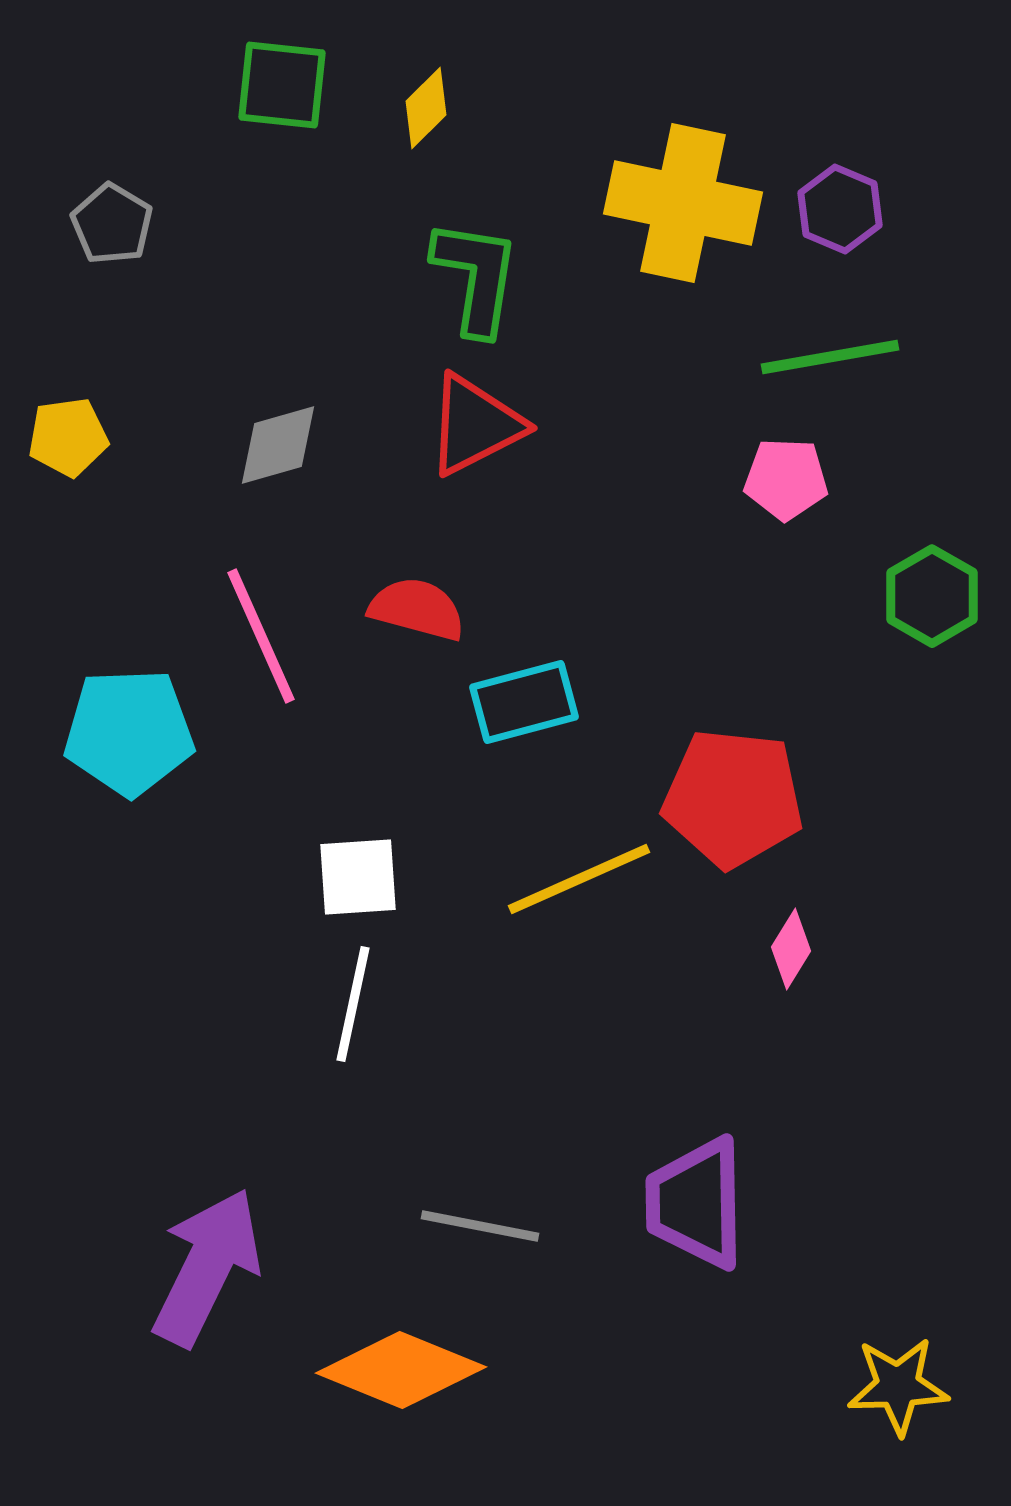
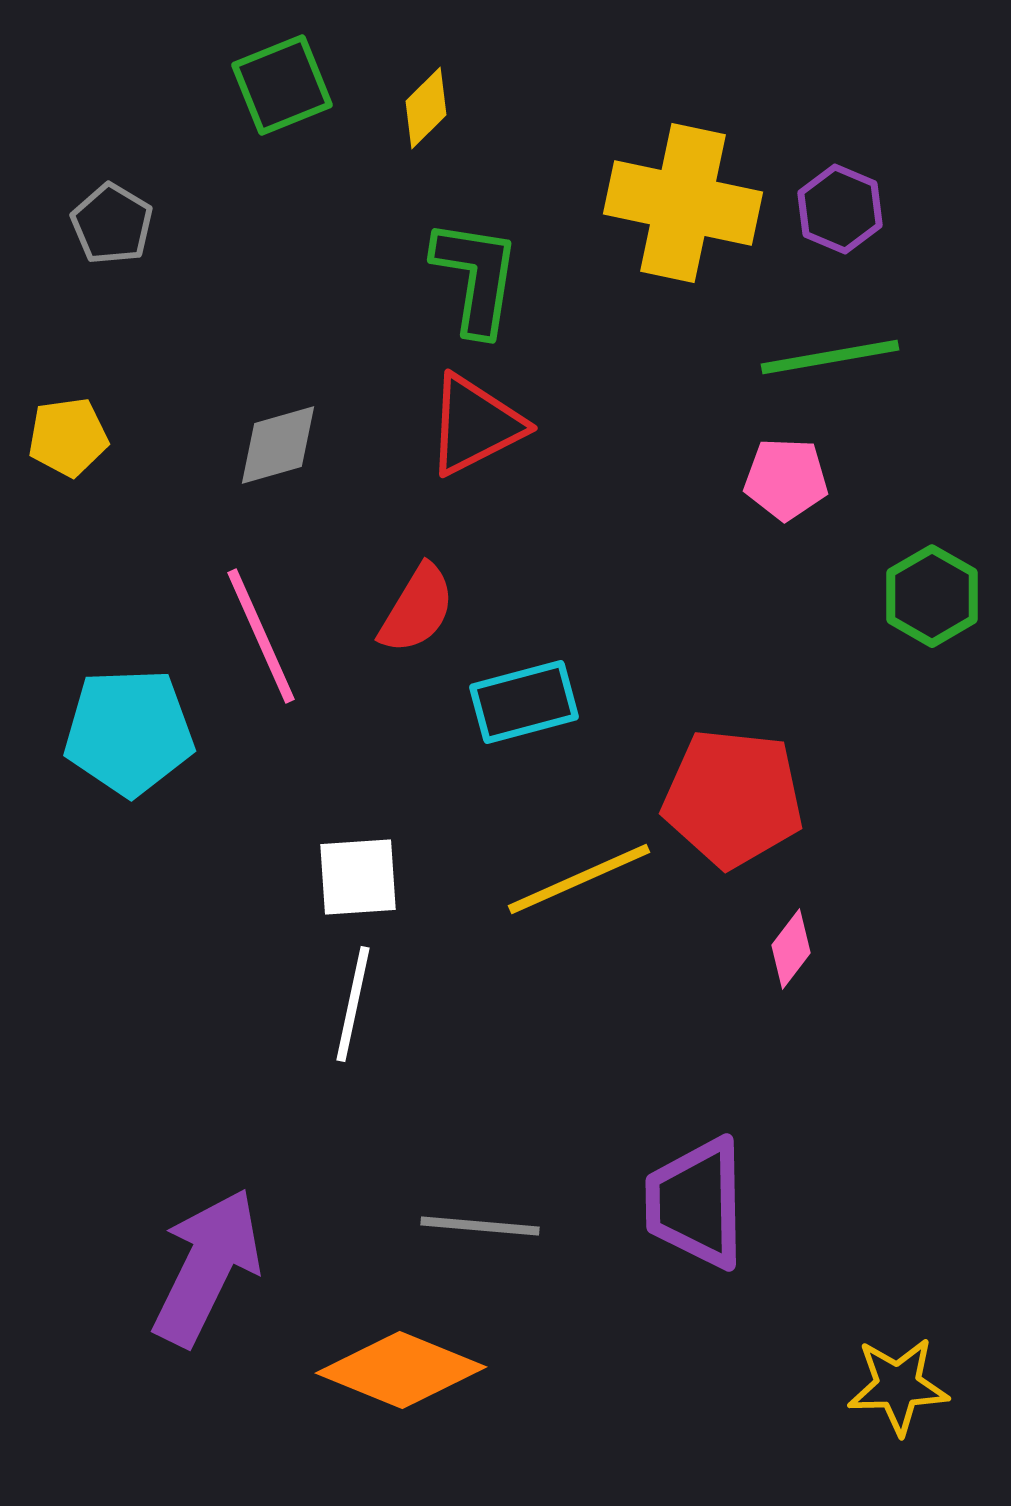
green square: rotated 28 degrees counterclockwise
red semicircle: rotated 106 degrees clockwise
pink diamond: rotated 6 degrees clockwise
gray line: rotated 6 degrees counterclockwise
